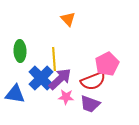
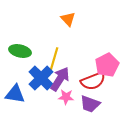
green ellipse: rotated 75 degrees counterclockwise
yellow line: rotated 20 degrees clockwise
pink pentagon: moved 1 px down
purple arrow: rotated 15 degrees counterclockwise
